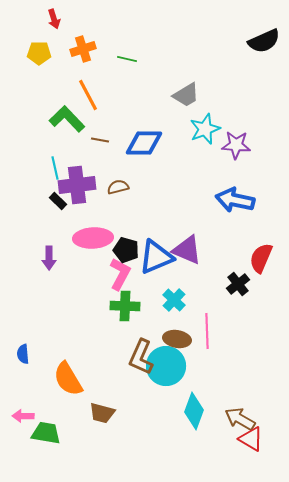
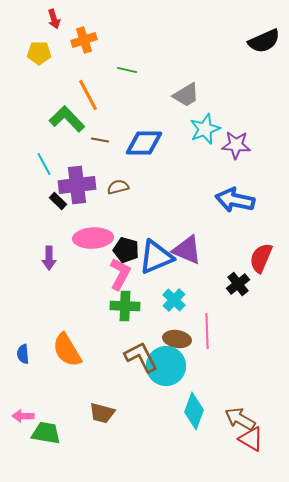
orange cross: moved 1 px right, 9 px up
green line: moved 11 px down
cyan line: moved 11 px left, 4 px up; rotated 15 degrees counterclockwise
brown L-shape: rotated 129 degrees clockwise
orange semicircle: moved 1 px left, 29 px up
